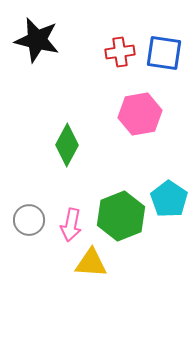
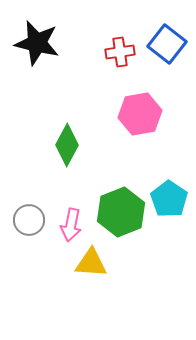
black star: moved 3 px down
blue square: moved 3 px right, 9 px up; rotated 30 degrees clockwise
green hexagon: moved 4 px up
